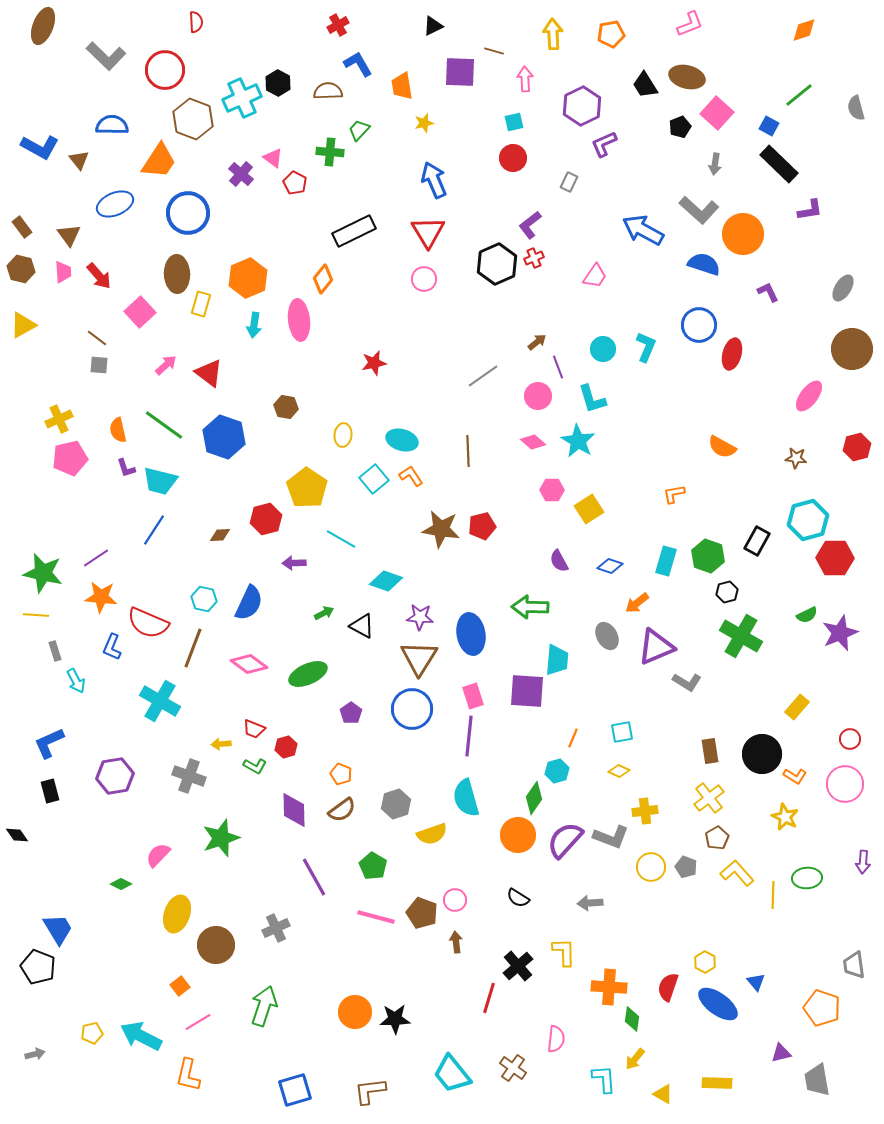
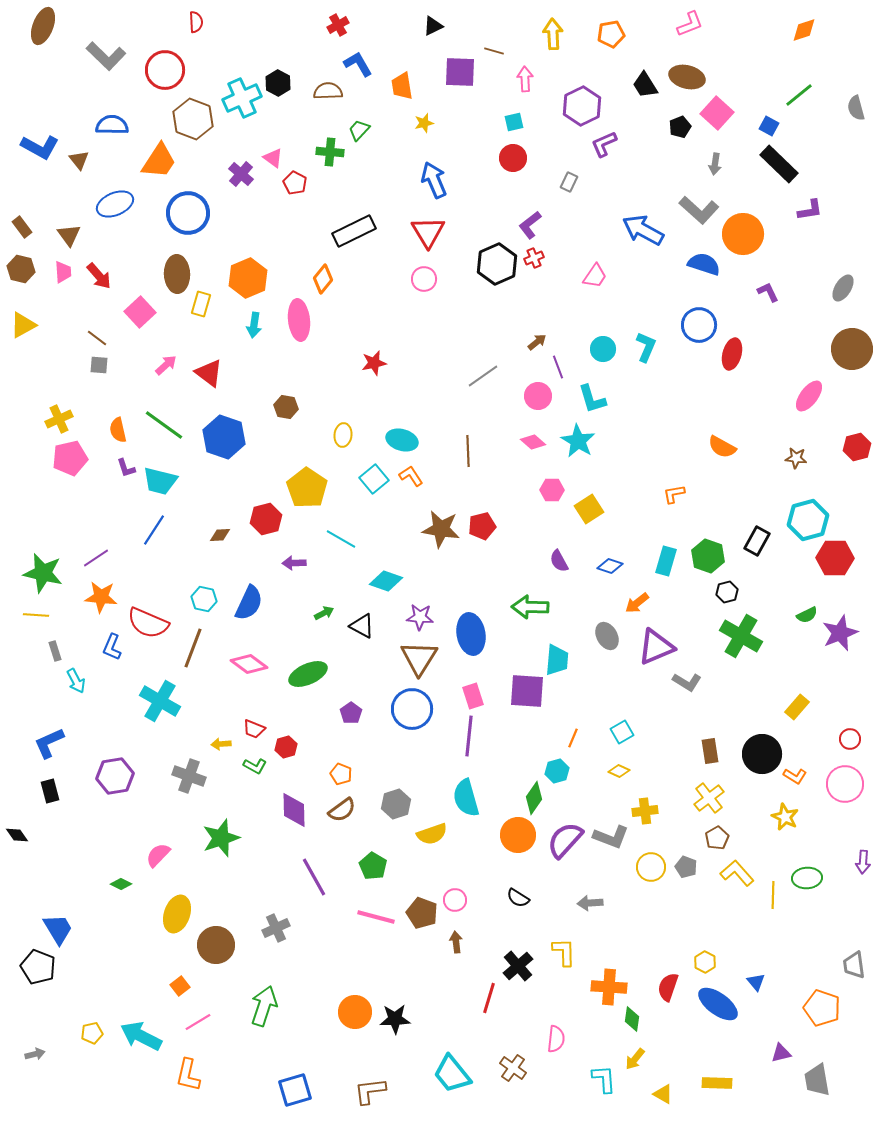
cyan square at (622, 732): rotated 20 degrees counterclockwise
